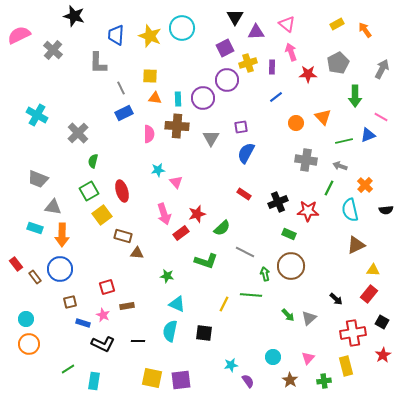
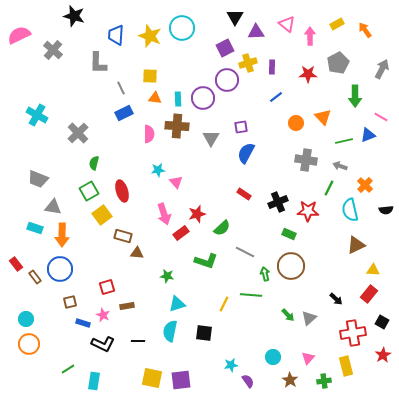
pink arrow at (291, 52): moved 19 px right, 16 px up; rotated 18 degrees clockwise
green semicircle at (93, 161): moved 1 px right, 2 px down
cyan triangle at (177, 304): rotated 42 degrees counterclockwise
